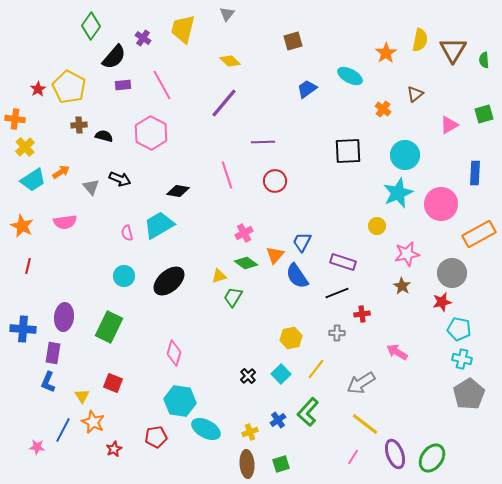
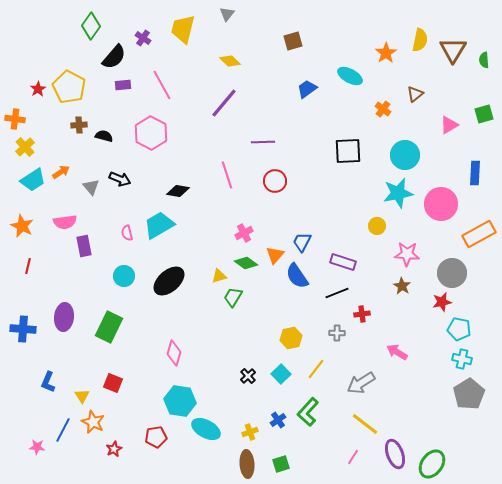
cyan star at (398, 193): rotated 12 degrees clockwise
pink star at (407, 254): rotated 15 degrees clockwise
purple rectangle at (53, 353): moved 31 px right, 107 px up; rotated 20 degrees counterclockwise
green ellipse at (432, 458): moved 6 px down
